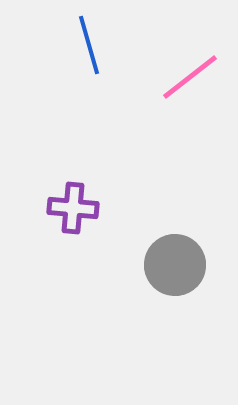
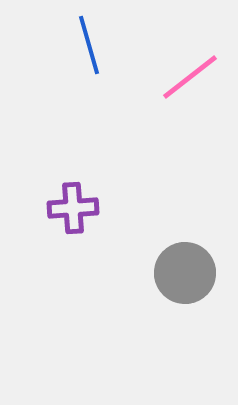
purple cross: rotated 9 degrees counterclockwise
gray circle: moved 10 px right, 8 px down
